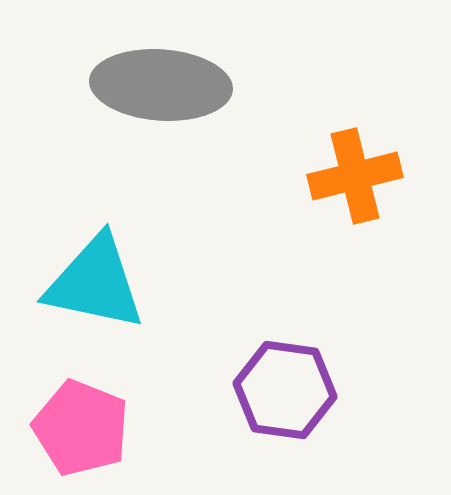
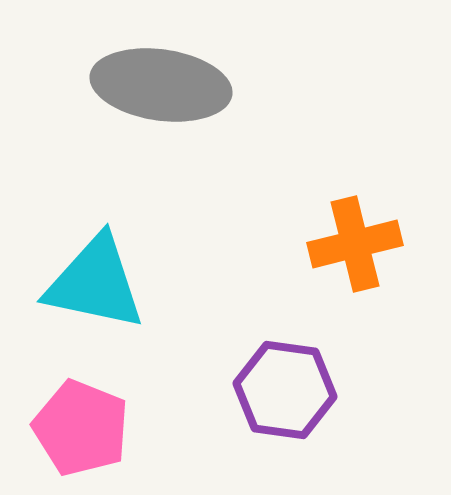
gray ellipse: rotated 4 degrees clockwise
orange cross: moved 68 px down
